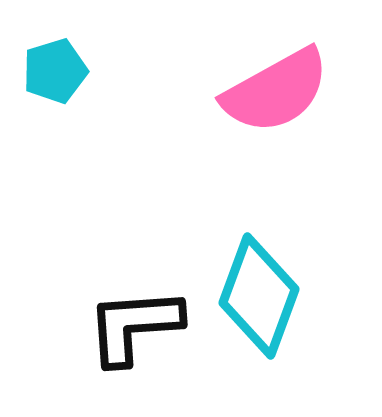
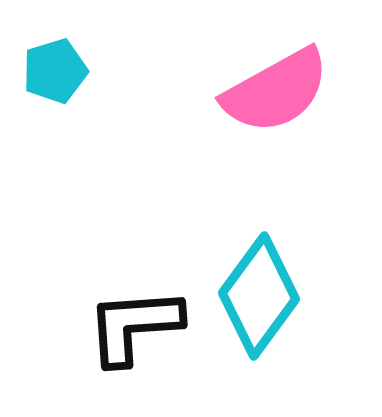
cyan diamond: rotated 16 degrees clockwise
